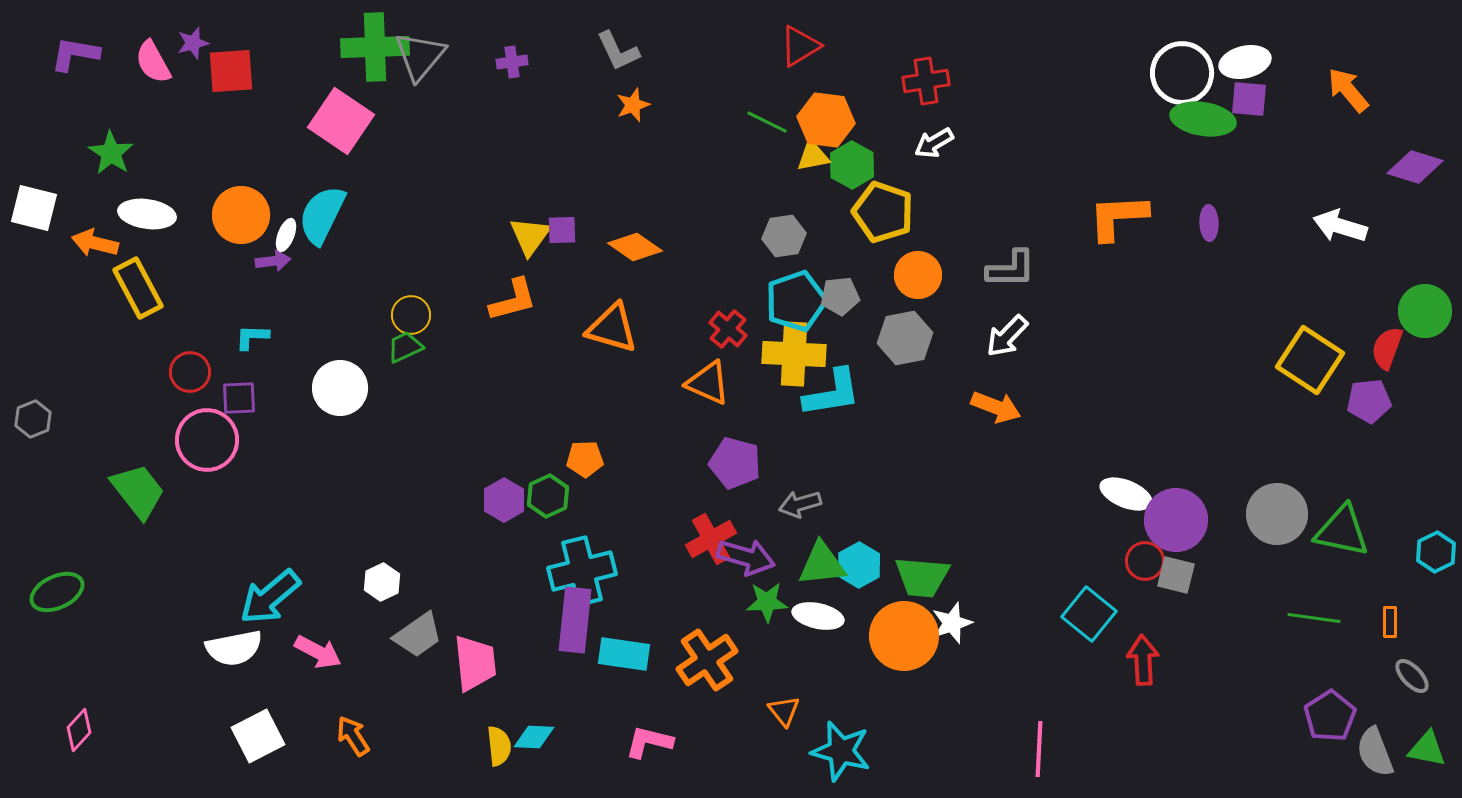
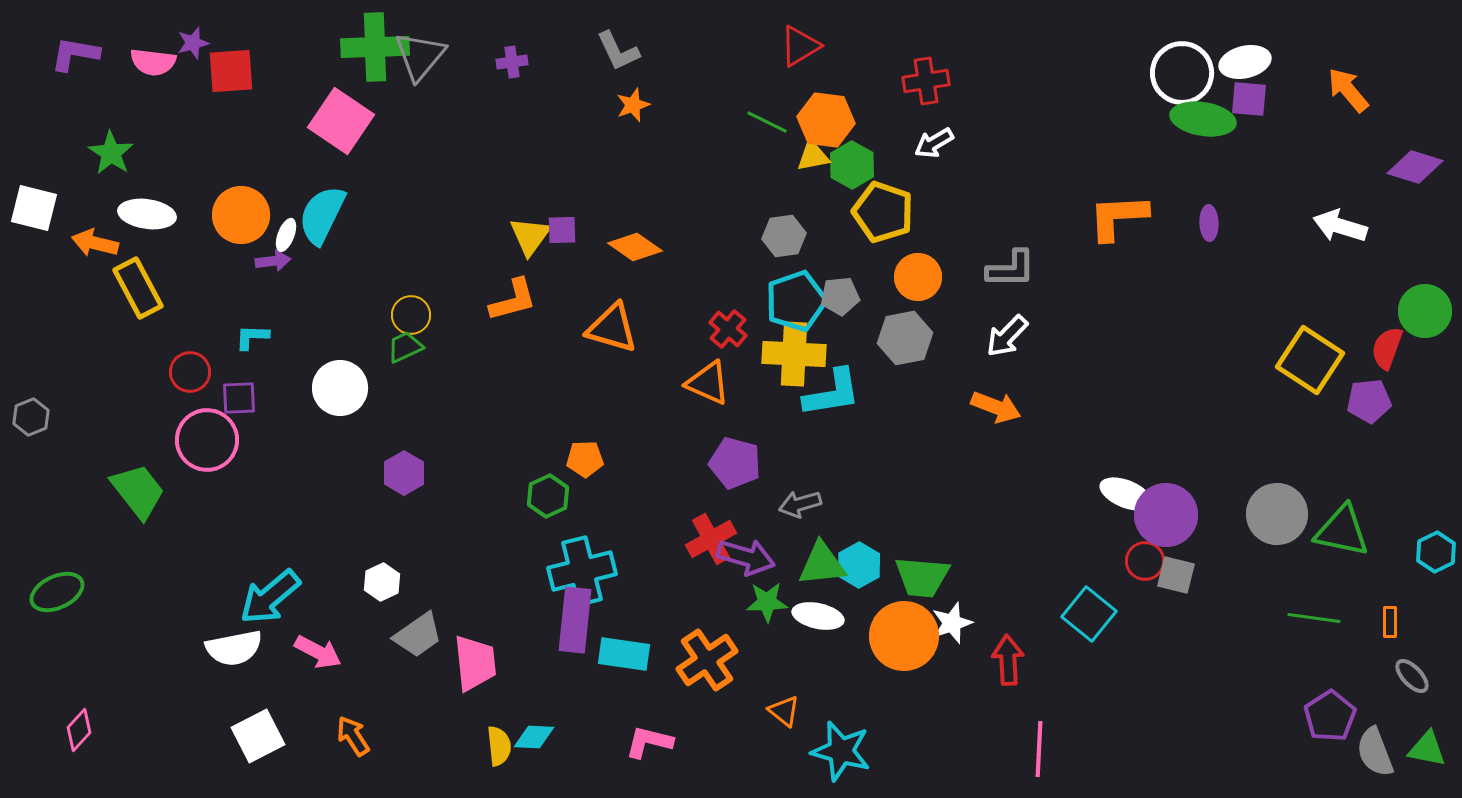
pink semicircle at (153, 62): rotated 54 degrees counterclockwise
orange circle at (918, 275): moved 2 px down
gray hexagon at (33, 419): moved 2 px left, 2 px up
purple hexagon at (504, 500): moved 100 px left, 27 px up
purple circle at (1176, 520): moved 10 px left, 5 px up
red arrow at (1143, 660): moved 135 px left
orange triangle at (784, 711): rotated 12 degrees counterclockwise
